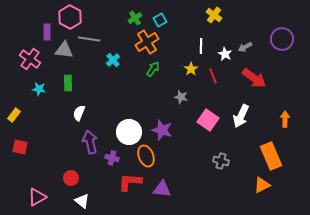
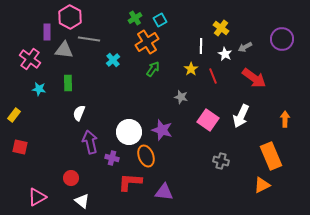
yellow cross: moved 7 px right, 13 px down
purple triangle: moved 2 px right, 3 px down
